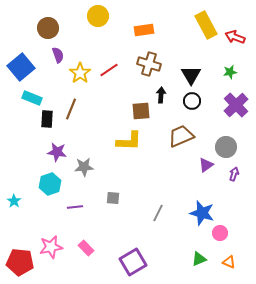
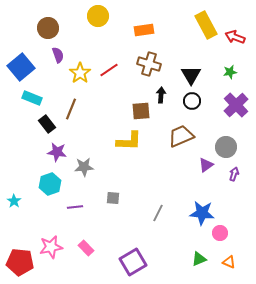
black rectangle: moved 5 px down; rotated 42 degrees counterclockwise
blue star: rotated 10 degrees counterclockwise
